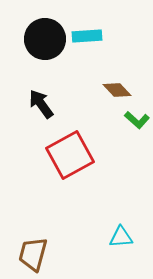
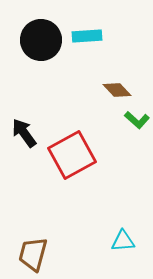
black circle: moved 4 px left, 1 px down
black arrow: moved 17 px left, 29 px down
red square: moved 2 px right
cyan triangle: moved 2 px right, 4 px down
